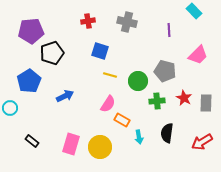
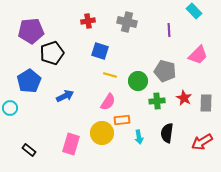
pink semicircle: moved 2 px up
orange rectangle: rotated 35 degrees counterclockwise
black rectangle: moved 3 px left, 9 px down
yellow circle: moved 2 px right, 14 px up
